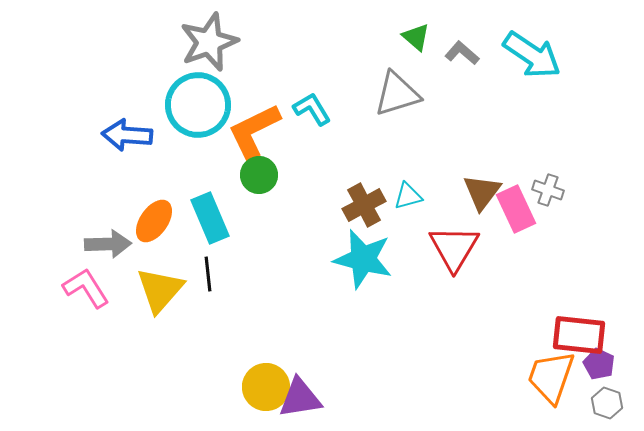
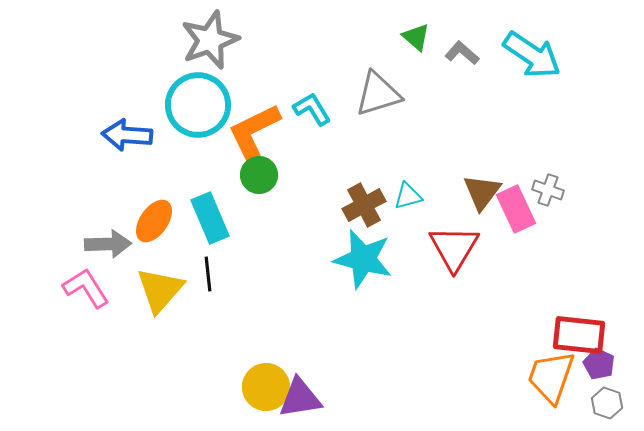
gray star: moved 1 px right, 2 px up
gray triangle: moved 19 px left
